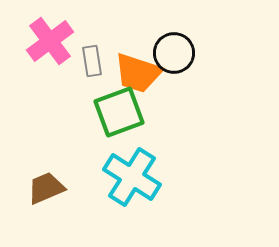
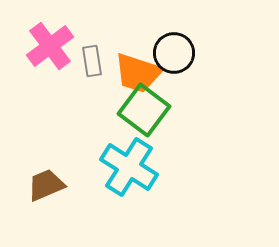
pink cross: moved 5 px down
green square: moved 25 px right, 2 px up; rotated 33 degrees counterclockwise
cyan cross: moved 3 px left, 10 px up
brown trapezoid: moved 3 px up
